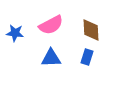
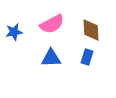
pink semicircle: moved 1 px right, 1 px up
blue star: moved 1 px left, 1 px up; rotated 18 degrees counterclockwise
